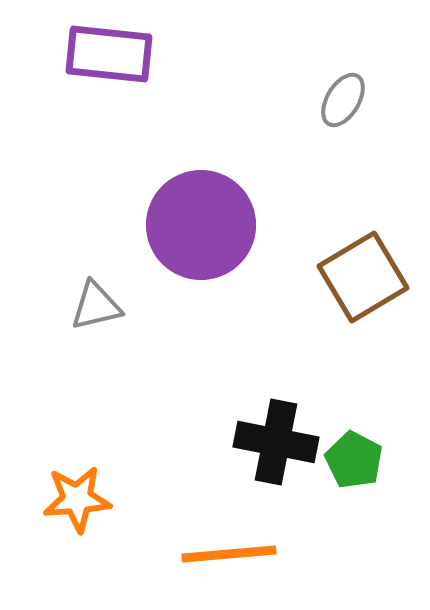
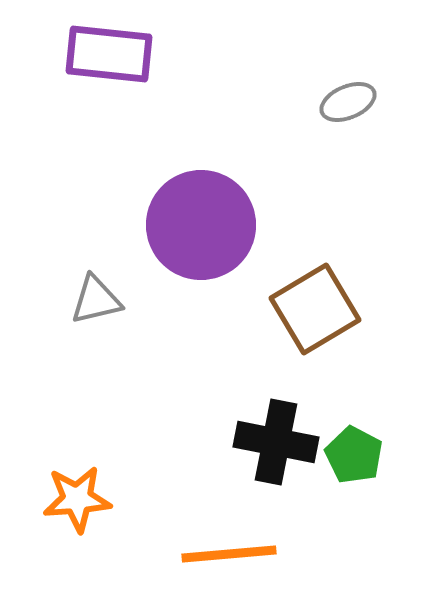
gray ellipse: moved 5 px right, 2 px down; rotated 36 degrees clockwise
brown square: moved 48 px left, 32 px down
gray triangle: moved 6 px up
green pentagon: moved 5 px up
